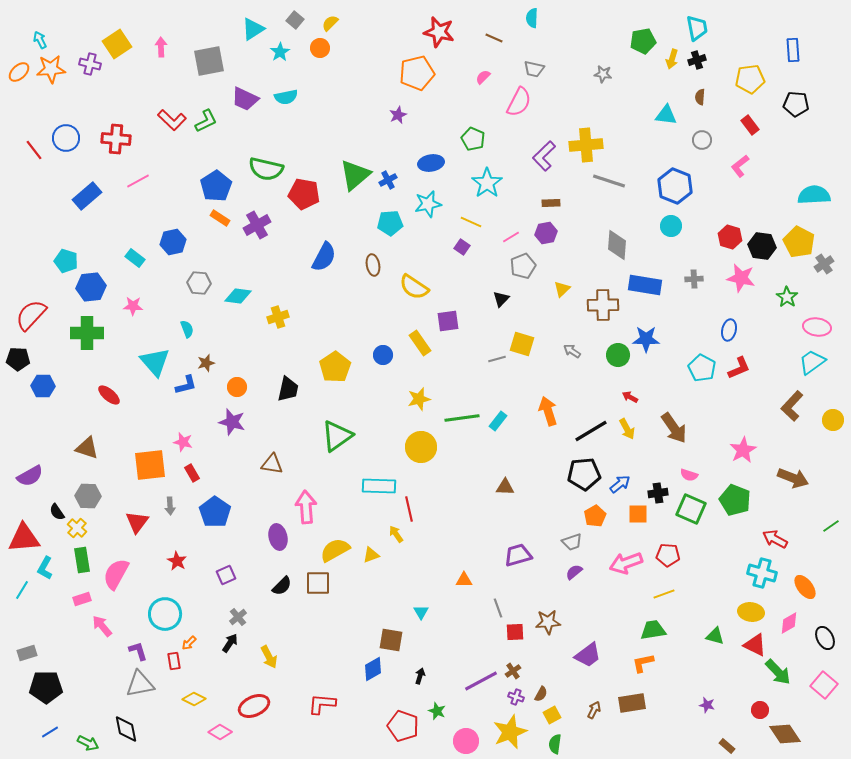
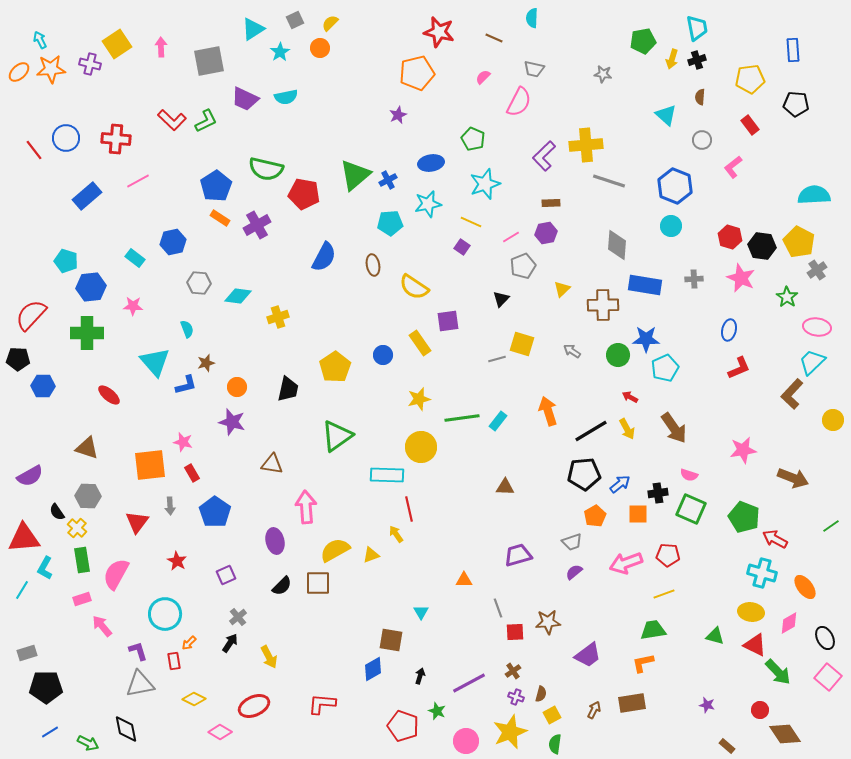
gray square at (295, 20): rotated 24 degrees clockwise
cyan triangle at (666, 115): rotated 35 degrees clockwise
pink L-shape at (740, 166): moved 7 px left, 1 px down
cyan star at (487, 183): moved 2 px left, 1 px down; rotated 16 degrees clockwise
gray cross at (824, 264): moved 7 px left, 6 px down
pink star at (741, 278): rotated 12 degrees clockwise
cyan trapezoid at (812, 362): rotated 8 degrees counterclockwise
cyan pentagon at (702, 368): moved 37 px left; rotated 20 degrees clockwise
brown L-shape at (792, 406): moved 12 px up
pink star at (743, 450): rotated 20 degrees clockwise
cyan rectangle at (379, 486): moved 8 px right, 11 px up
green pentagon at (735, 500): moved 9 px right, 17 px down
purple ellipse at (278, 537): moved 3 px left, 4 px down
purple line at (481, 681): moved 12 px left, 2 px down
pink square at (824, 685): moved 4 px right, 8 px up
brown semicircle at (541, 694): rotated 14 degrees counterclockwise
